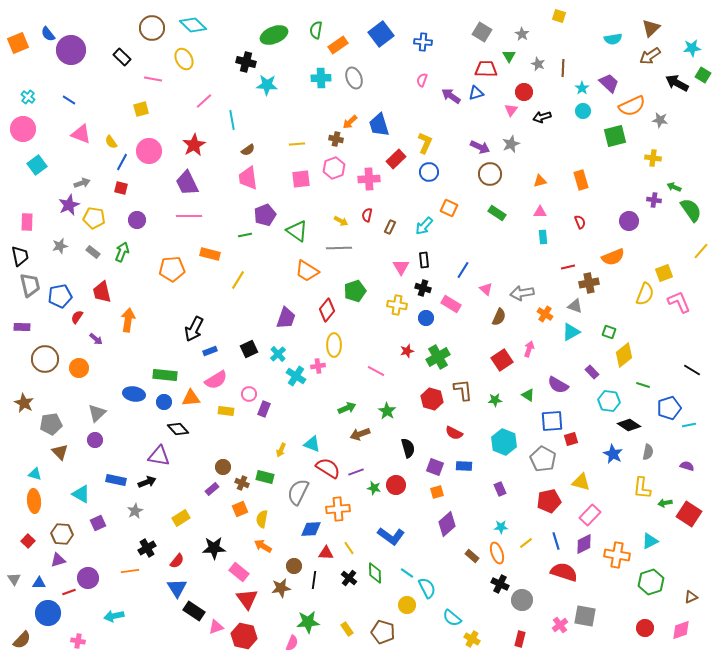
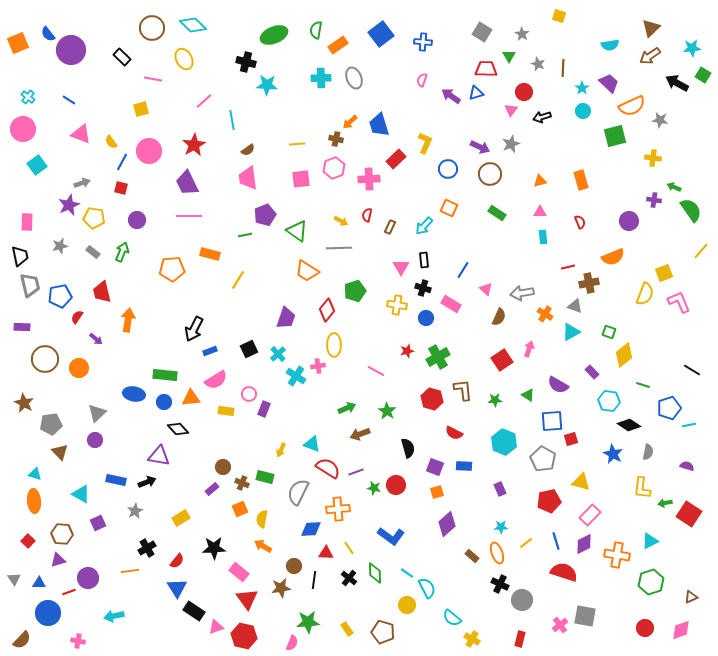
cyan semicircle at (613, 39): moved 3 px left, 6 px down
blue circle at (429, 172): moved 19 px right, 3 px up
